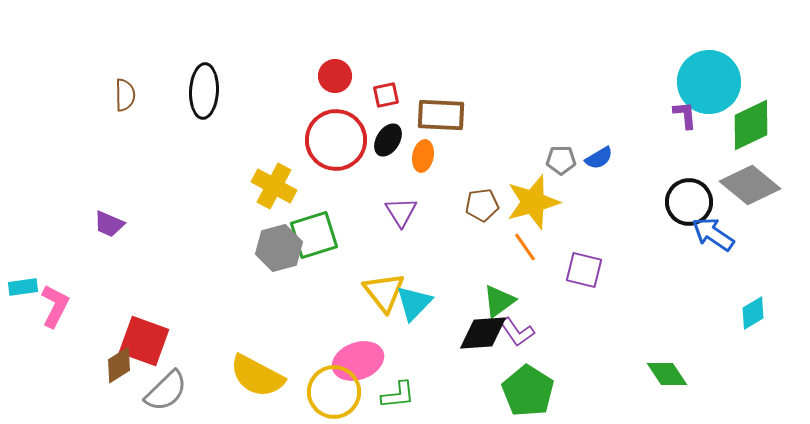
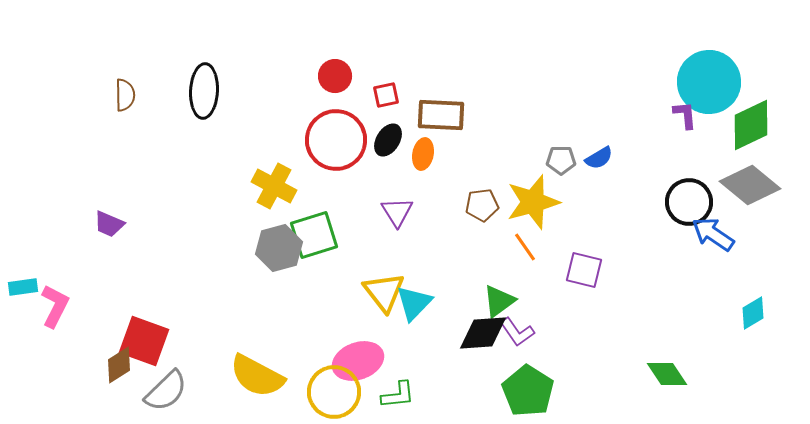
orange ellipse at (423, 156): moved 2 px up
purple triangle at (401, 212): moved 4 px left
